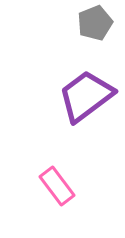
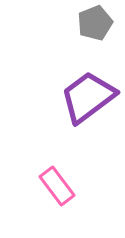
purple trapezoid: moved 2 px right, 1 px down
